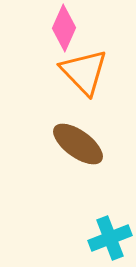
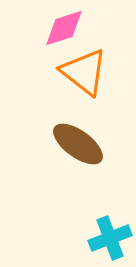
pink diamond: rotated 48 degrees clockwise
orange triangle: rotated 8 degrees counterclockwise
